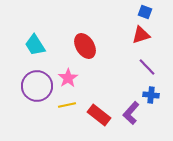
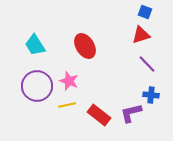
purple line: moved 3 px up
pink star: moved 1 px right, 3 px down; rotated 18 degrees counterclockwise
purple L-shape: rotated 35 degrees clockwise
